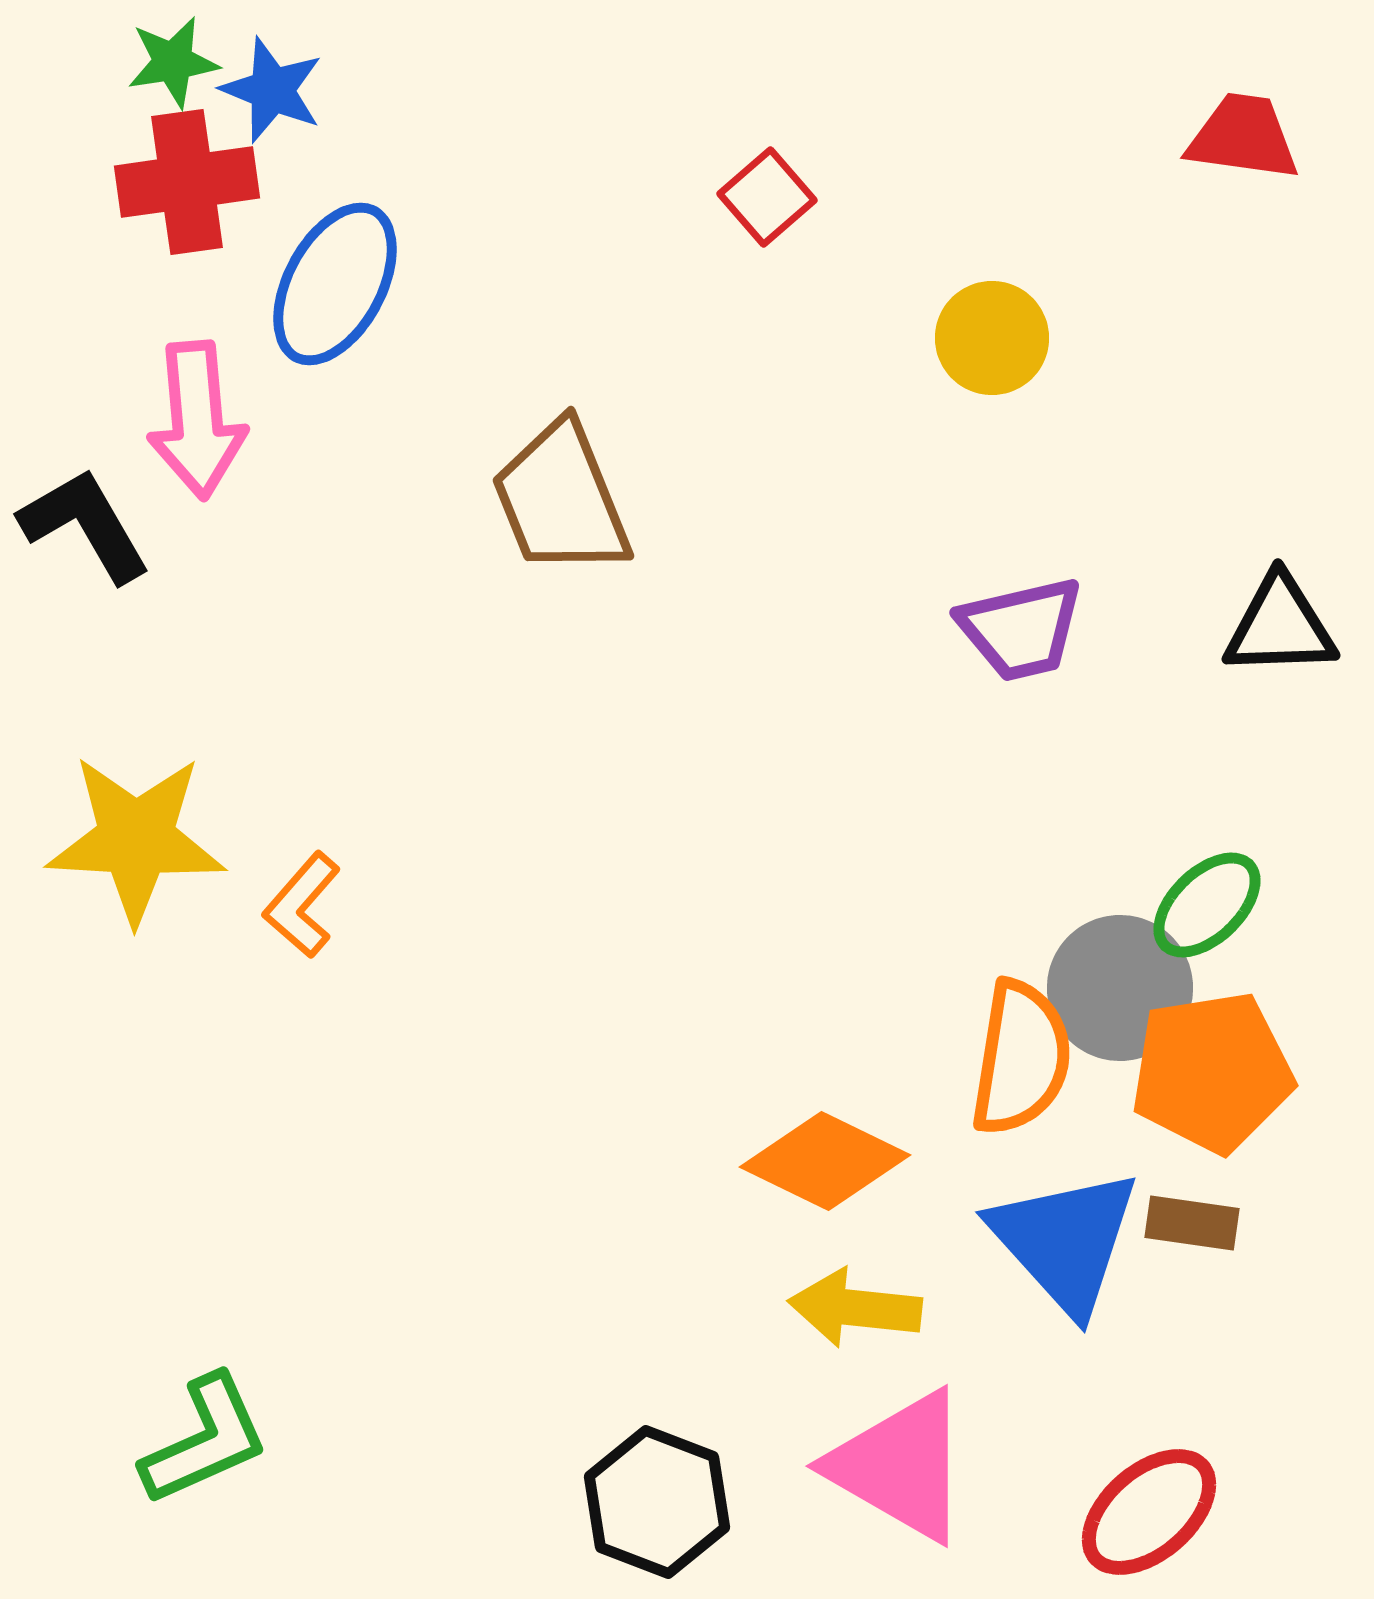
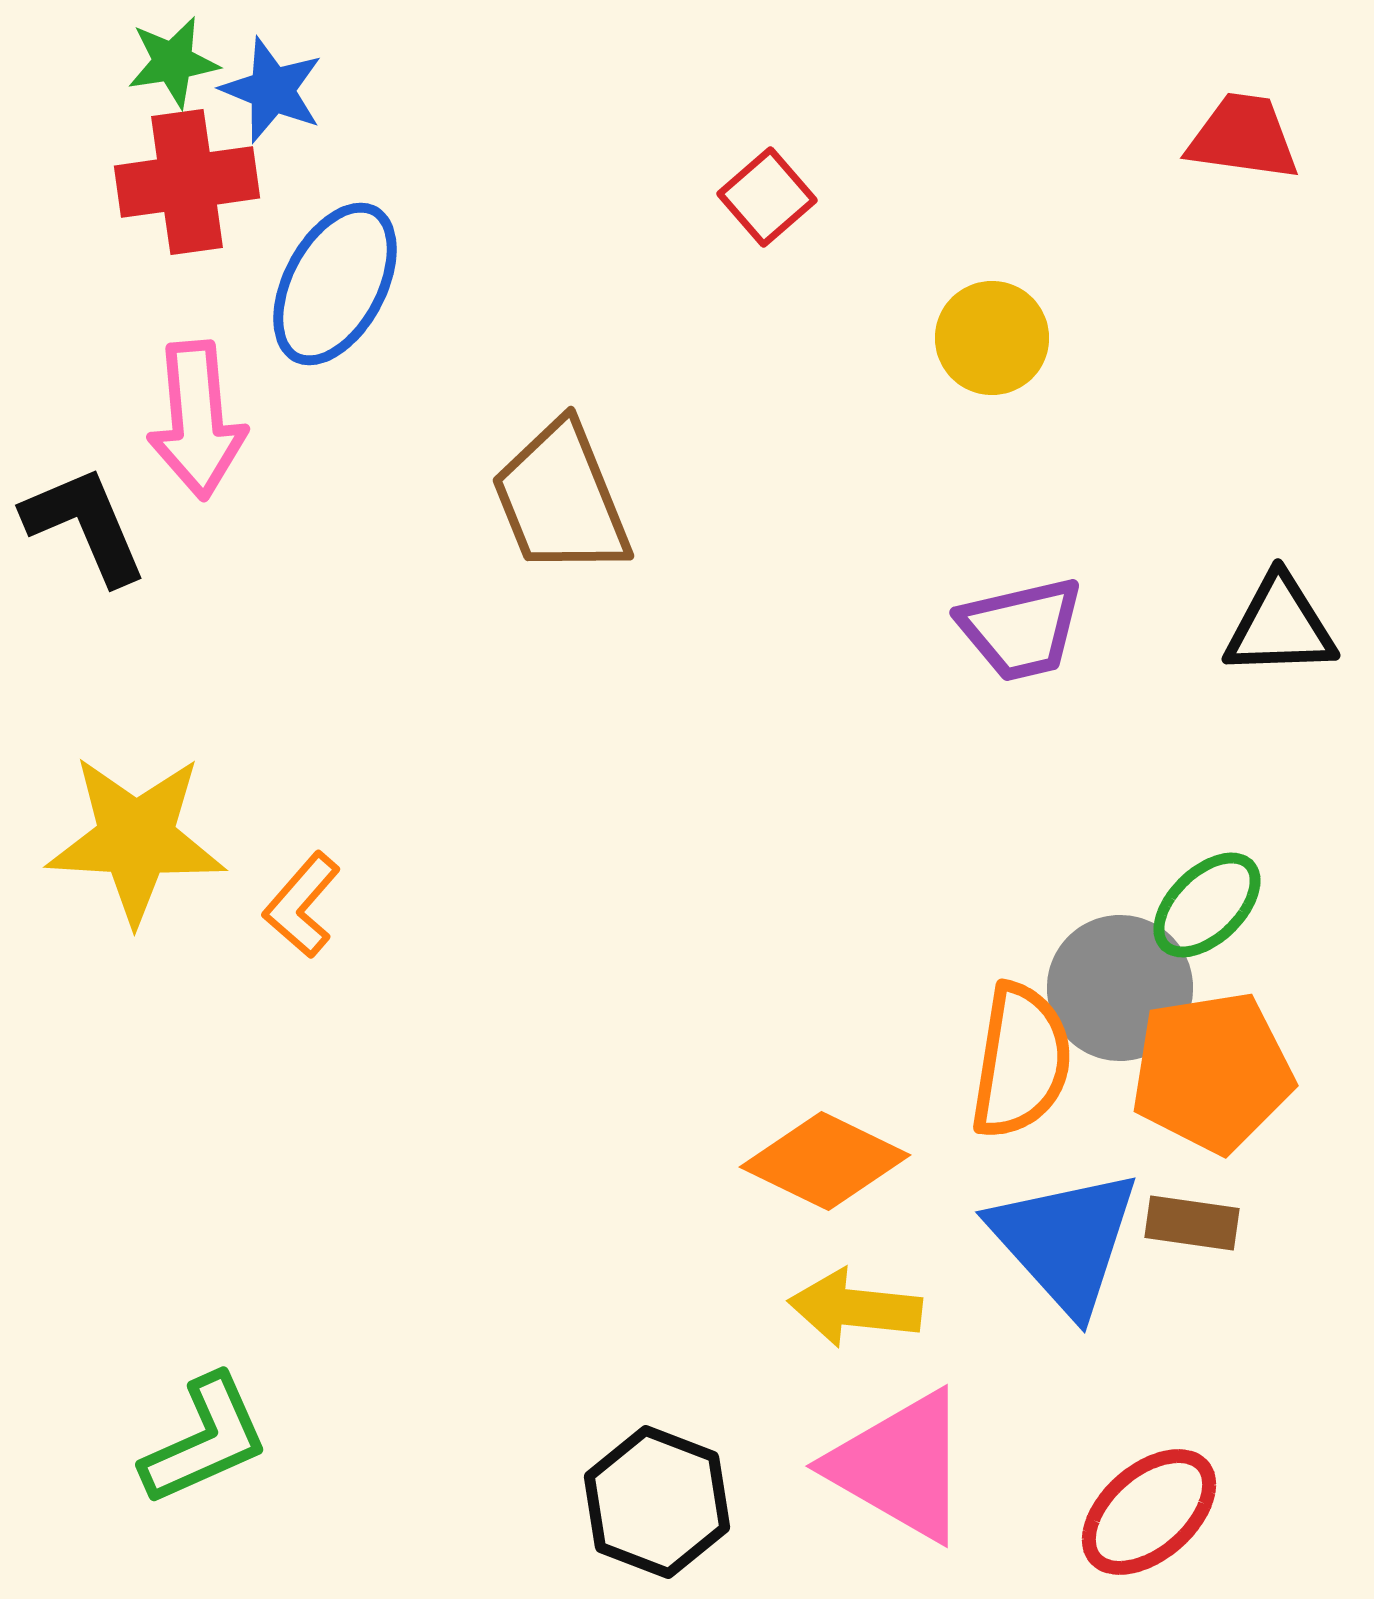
black L-shape: rotated 7 degrees clockwise
orange semicircle: moved 3 px down
